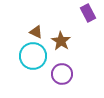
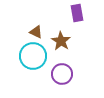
purple rectangle: moved 11 px left; rotated 18 degrees clockwise
